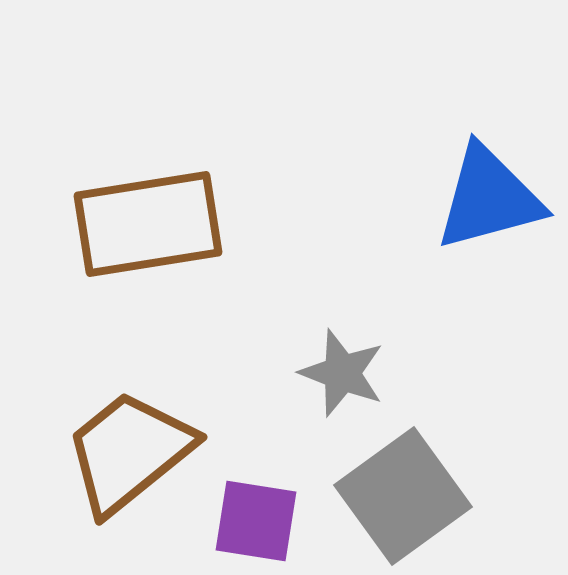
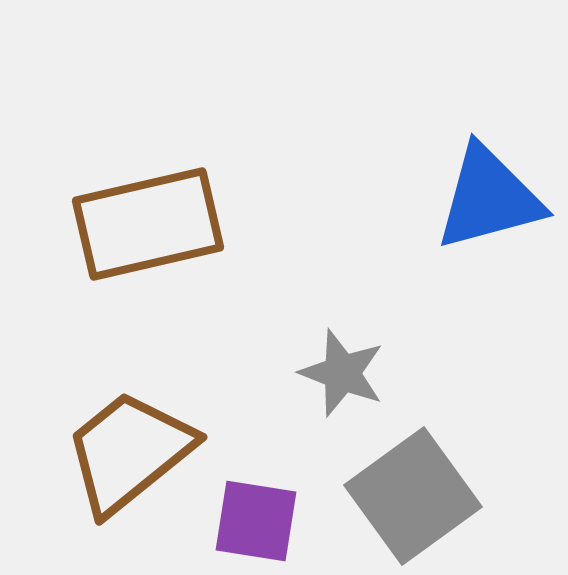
brown rectangle: rotated 4 degrees counterclockwise
gray square: moved 10 px right
